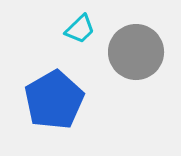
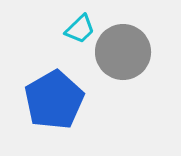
gray circle: moved 13 px left
